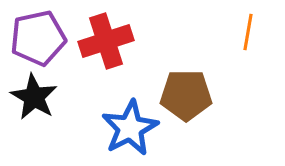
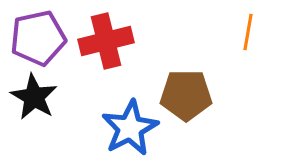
red cross: rotated 4 degrees clockwise
